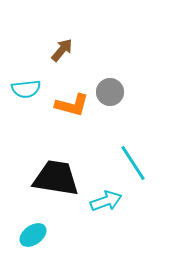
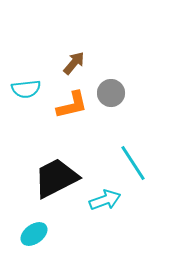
brown arrow: moved 12 px right, 13 px down
gray circle: moved 1 px right, 1 px down
orange L-shape: rotated 28 degrees counterclockwise
black trapezoid: rotated 36 degrees counterclockwise
cyan arrow: moved 1 px left, 1 px up
cyan ellipse: moved 1 px right, 1 px up
